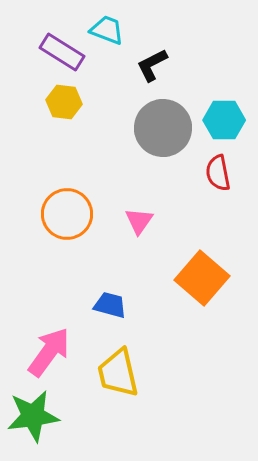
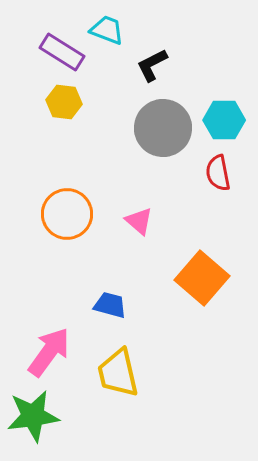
pink triangle: rotated 24 degrees counterclockwise
